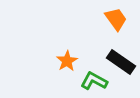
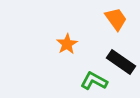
orange star: moved 17 px up
